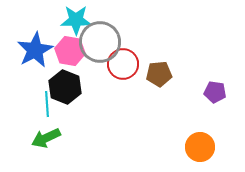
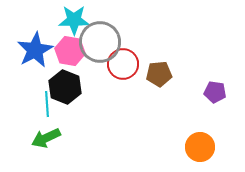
cyan star: moved 2 px left
